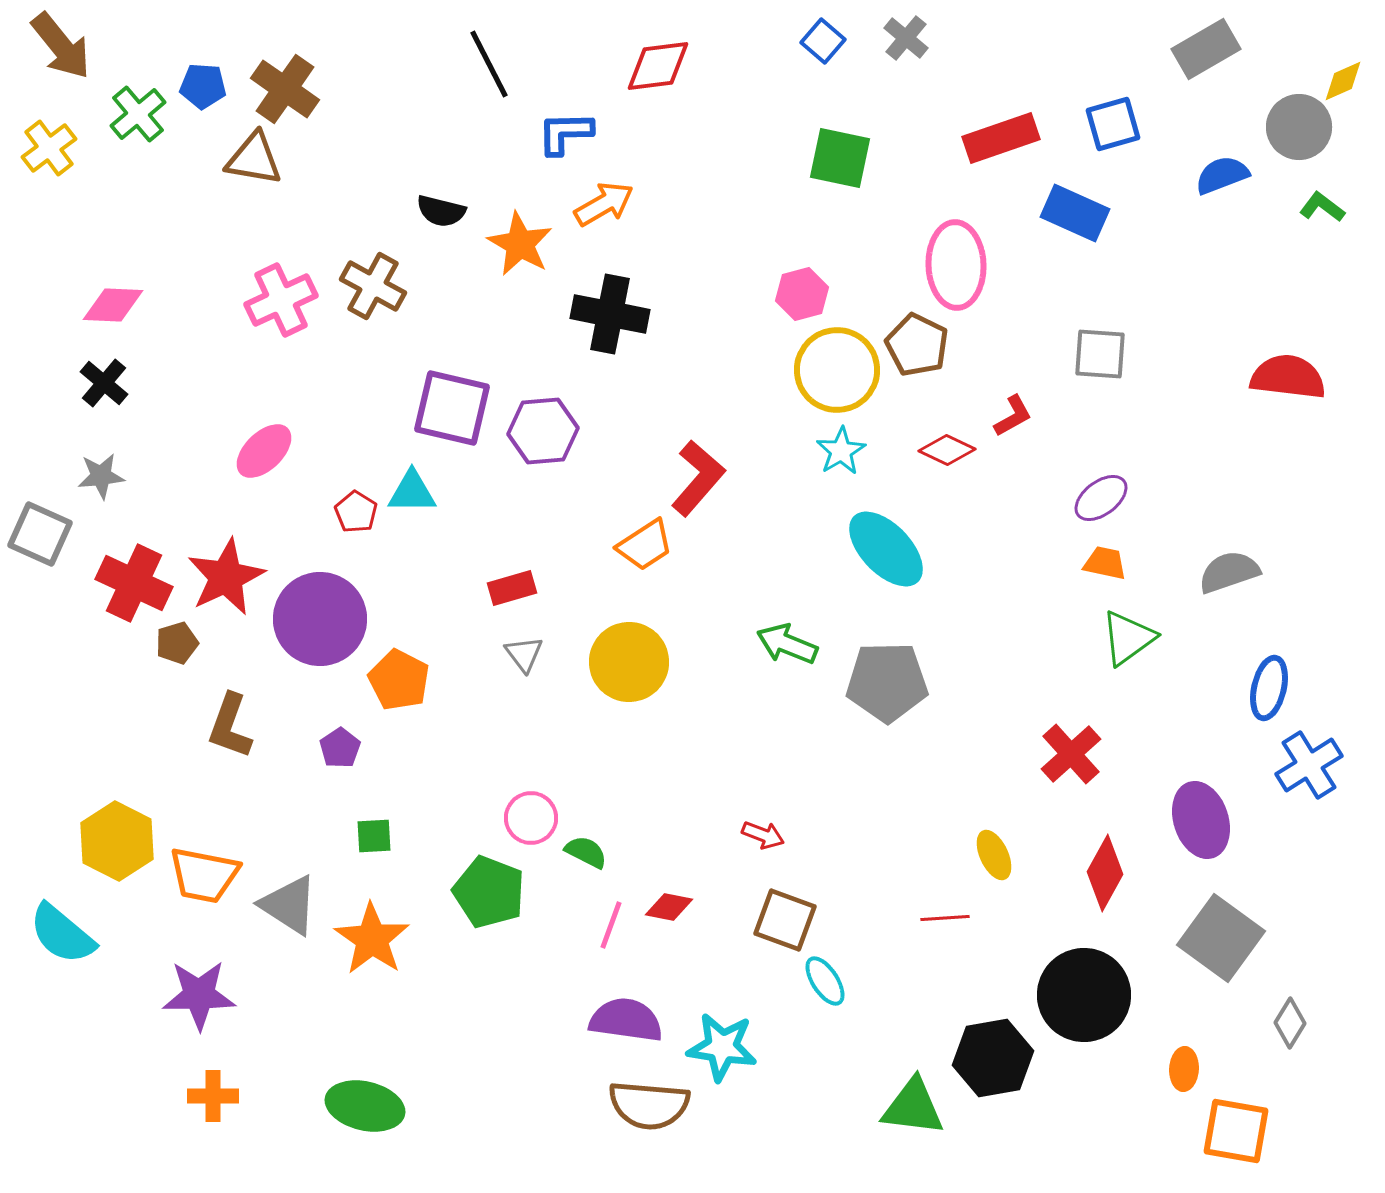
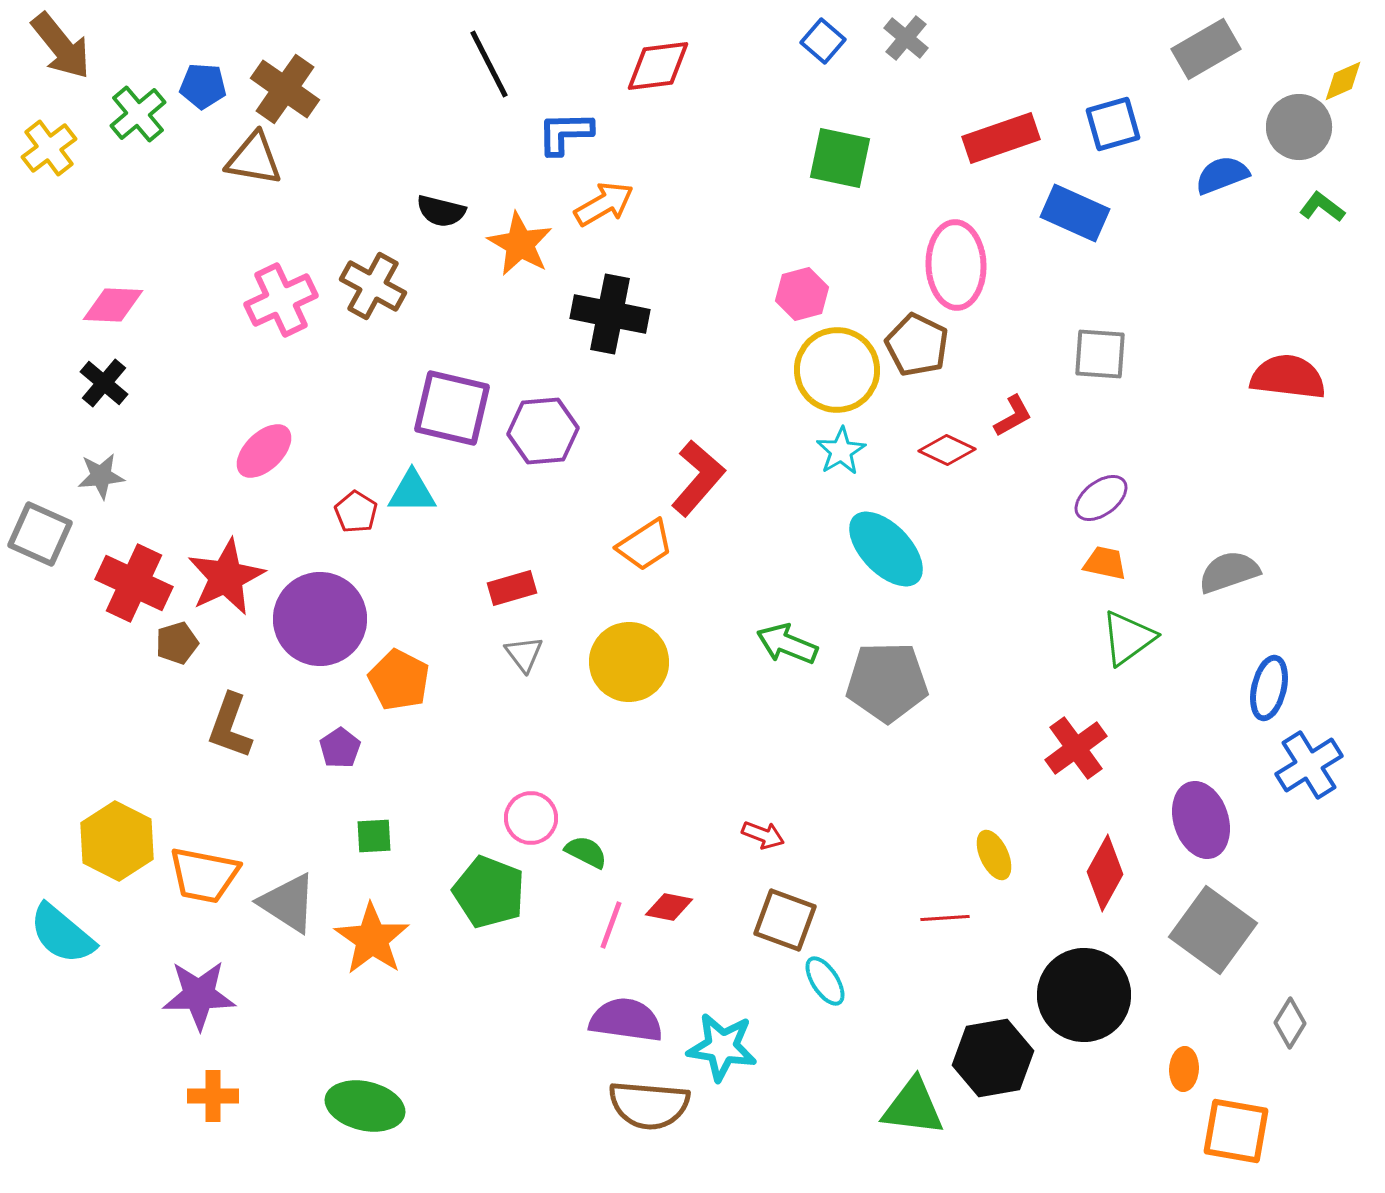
red cross at (1071, 754): moved 5 px right, 6 px up; rotated 6 degrees clockwise
gray triangle at (289, 905): moved 1 px left, 2 px up
gray square at (1221, 938): moved 8 px left, 8 px up
